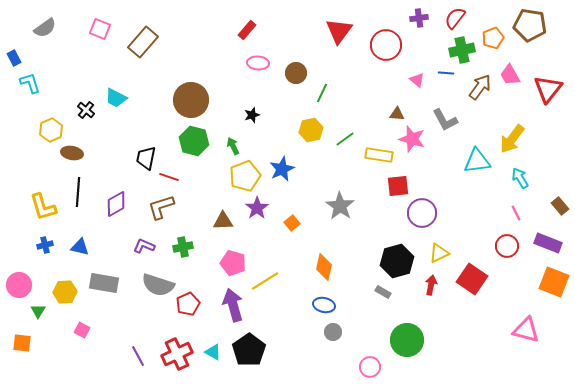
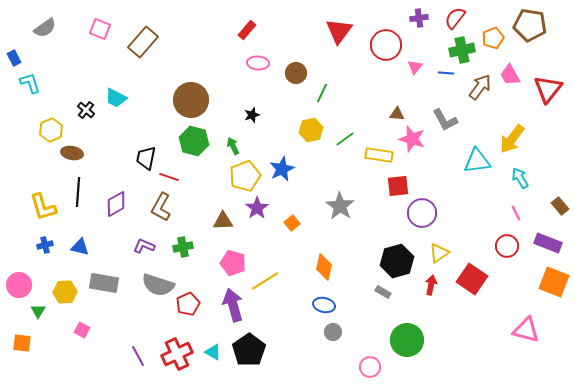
pink triangle at (417, 80): moved 2 px left, 13 px up; rotated 28 degrees clockwise
brown L-shape at (161, 207): rotated 44 degrees counterclockwise
yellow triangle at (439, 253): rotated 10 degrees counterclockwise
